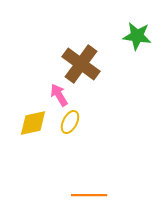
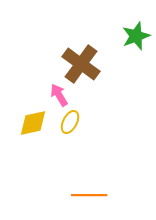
green star: moved 1 px left; rotated 28 degrees counterclockwise
